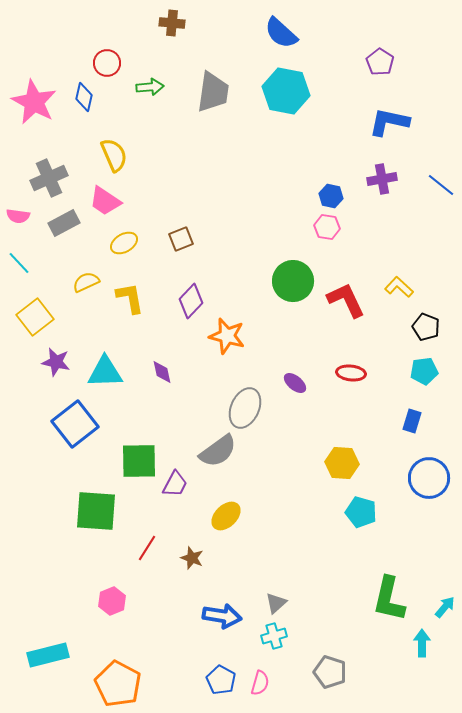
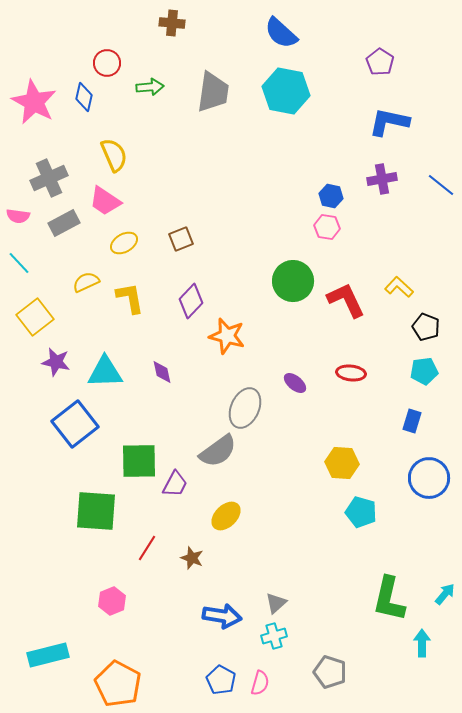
cyan arrow at (445, 607): moved 13 px up
